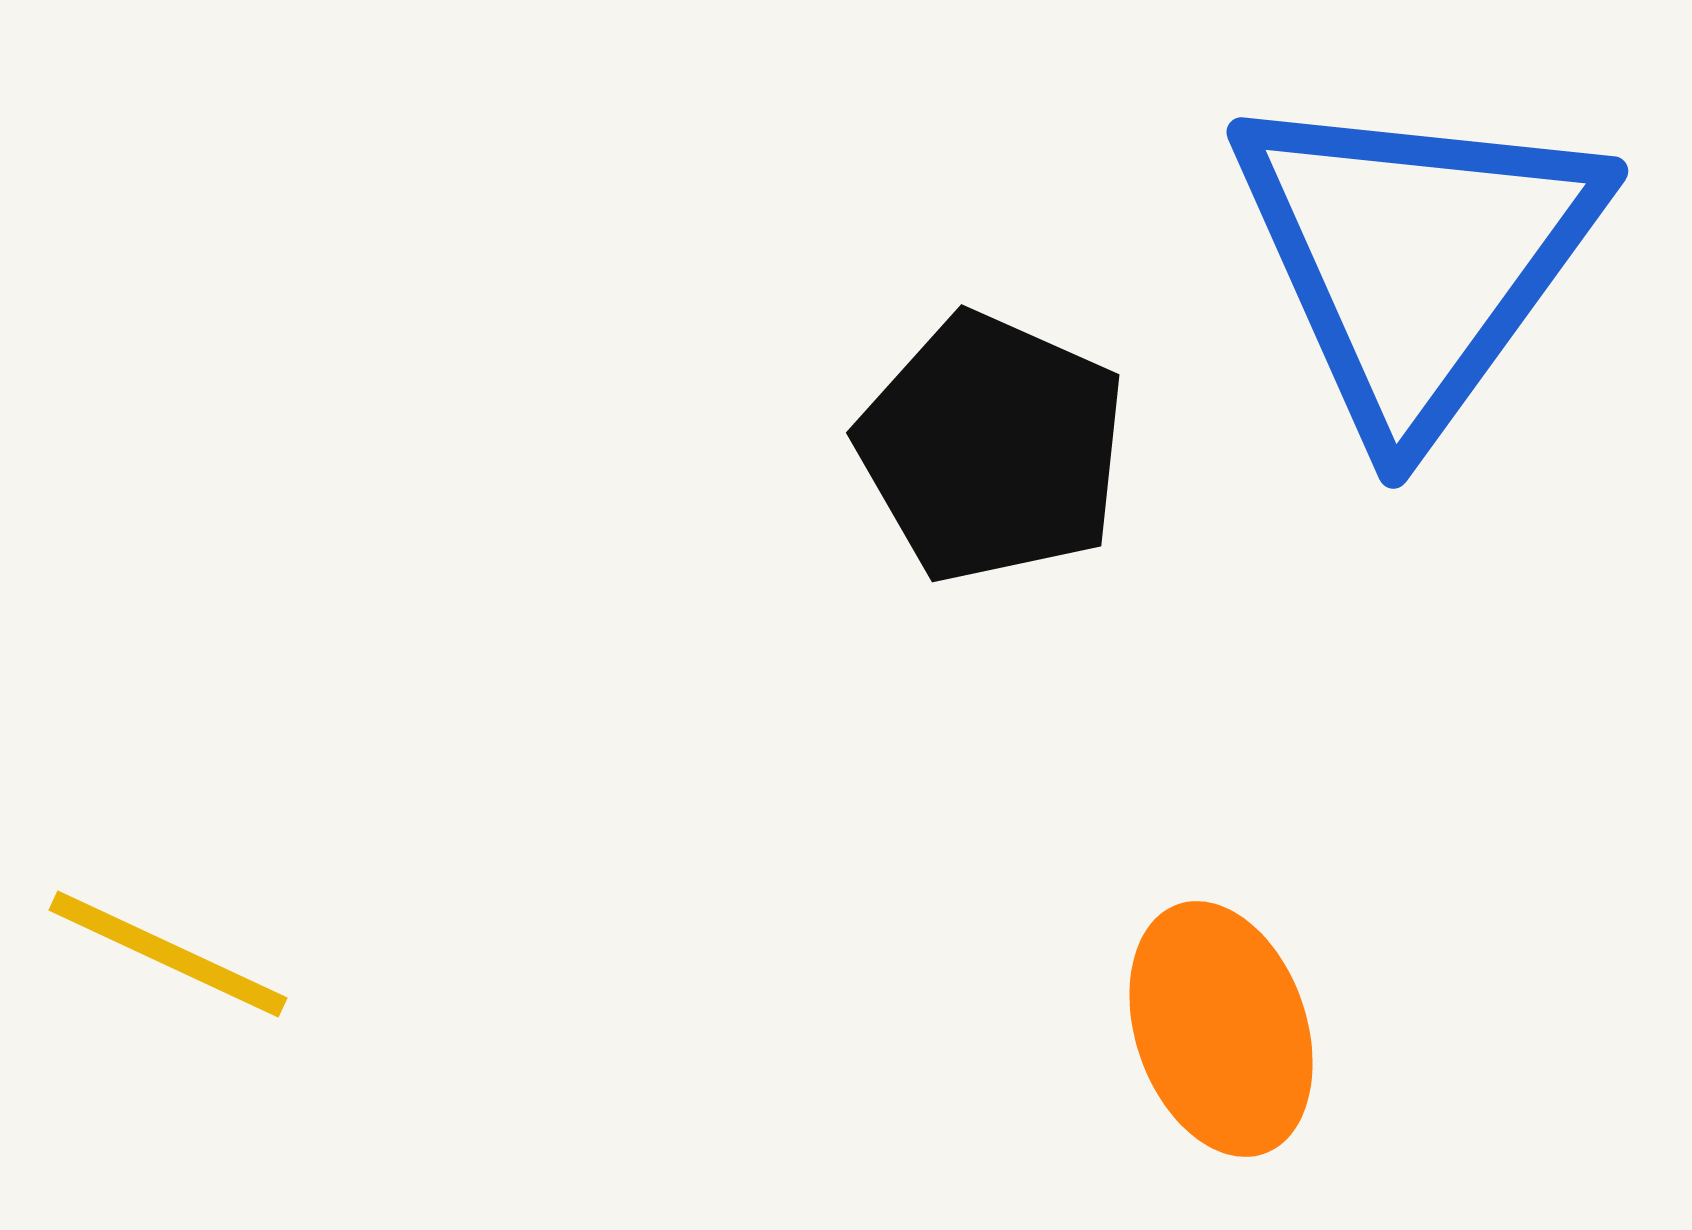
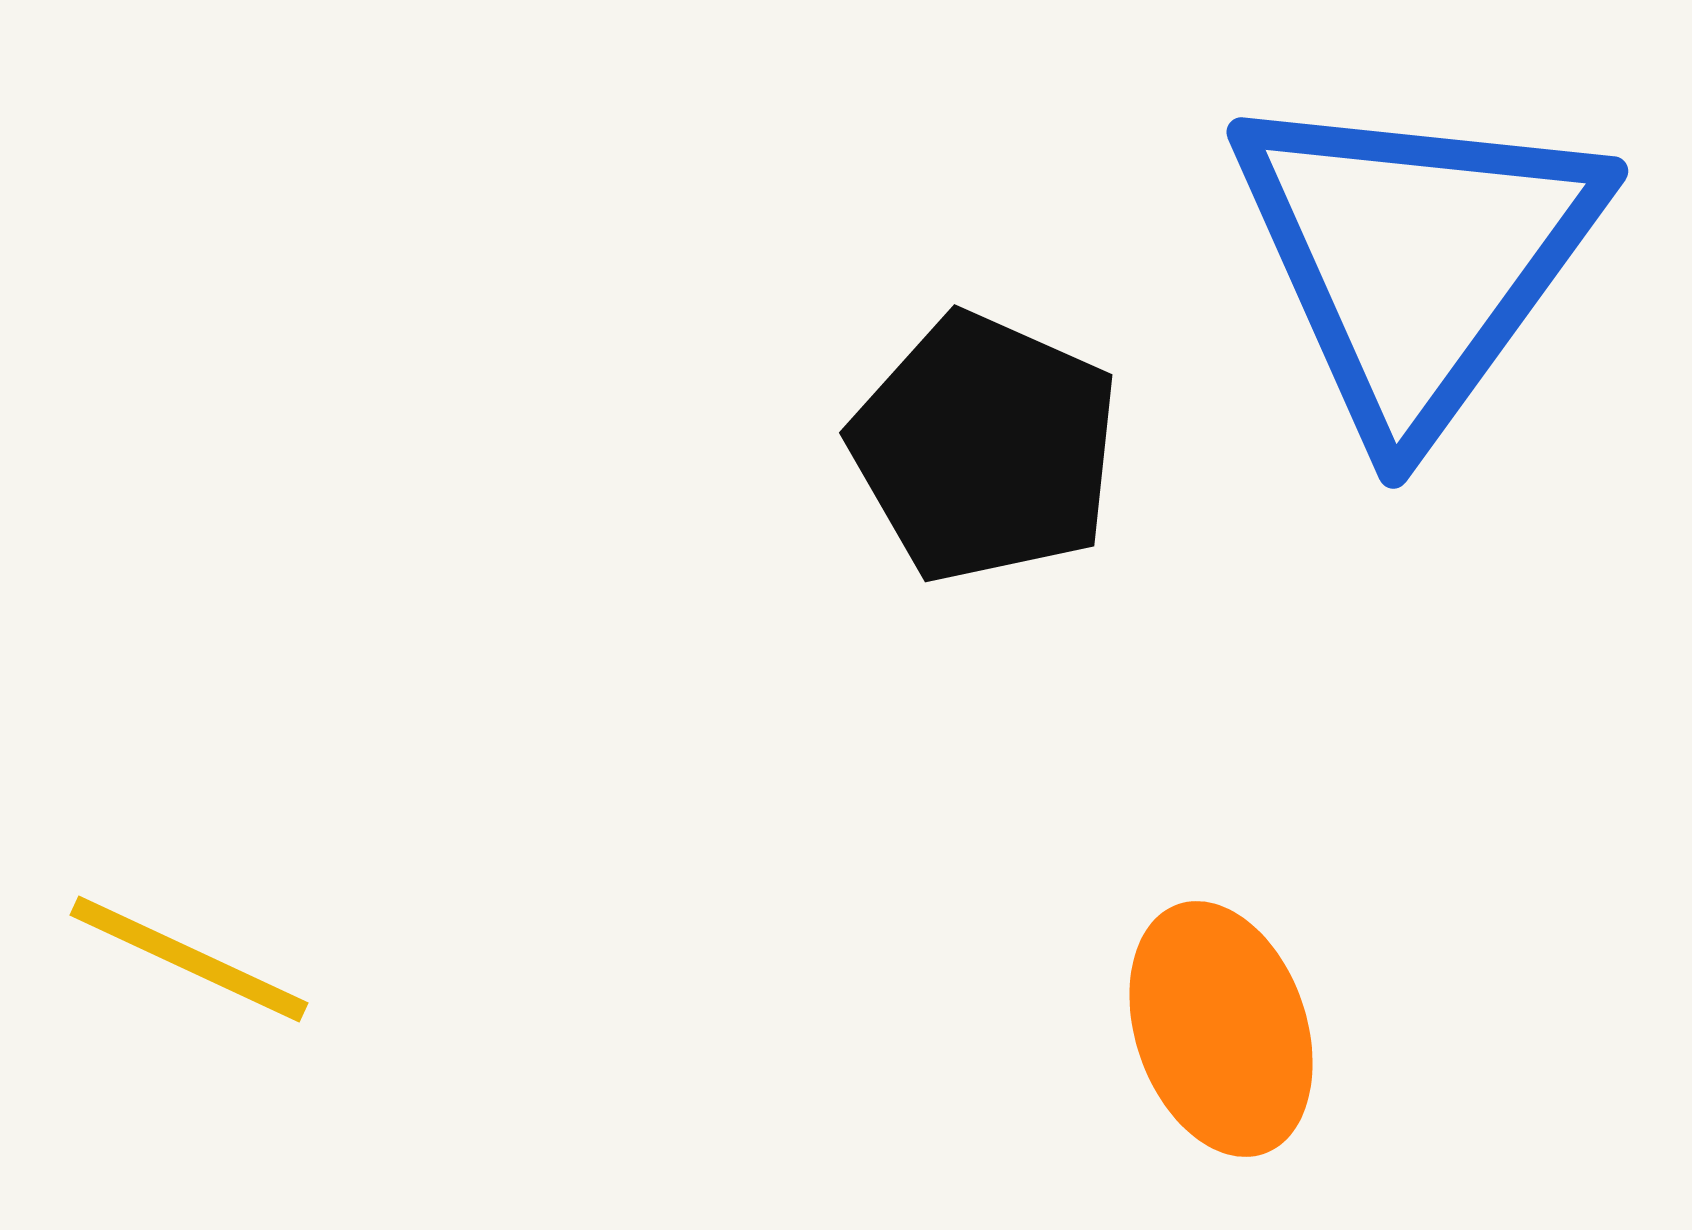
black pentagon: moved 7 px left
yellow line: moved 21 px right, 5 px down
